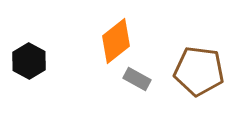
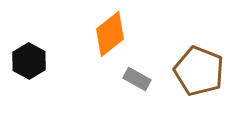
orange diamond: moved 6 px left, 7 px up
brown pentagon: rotated 15 degrees clockwise
